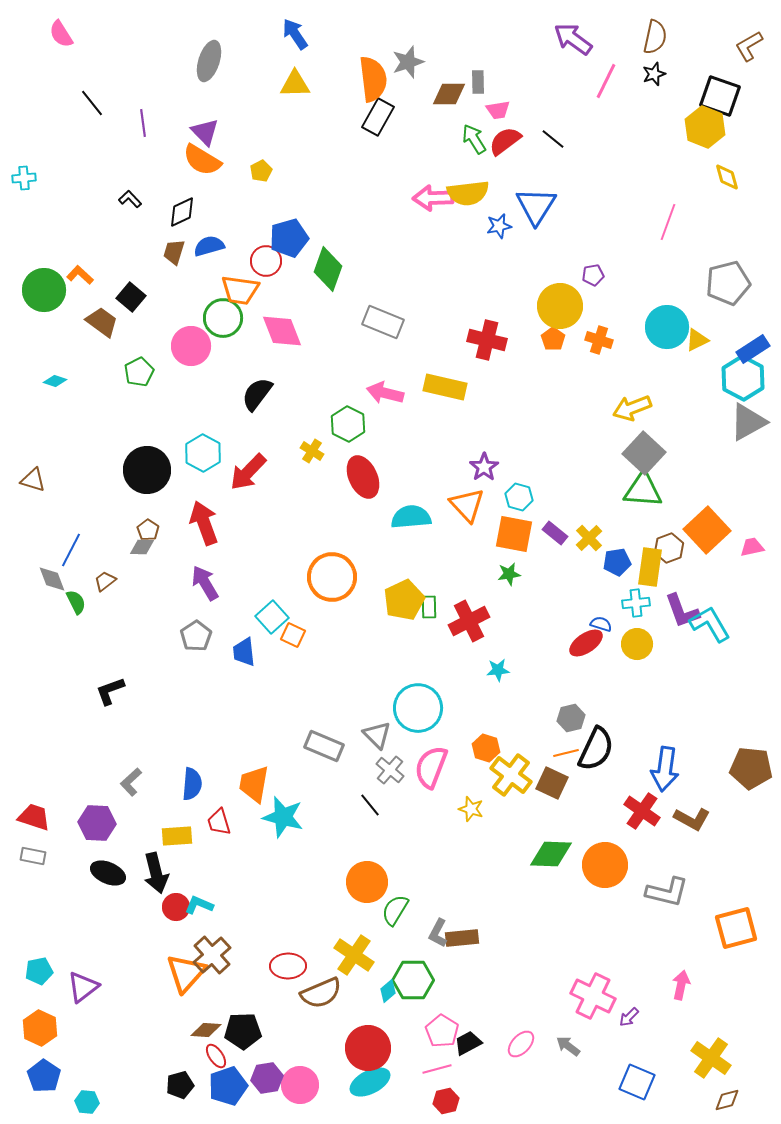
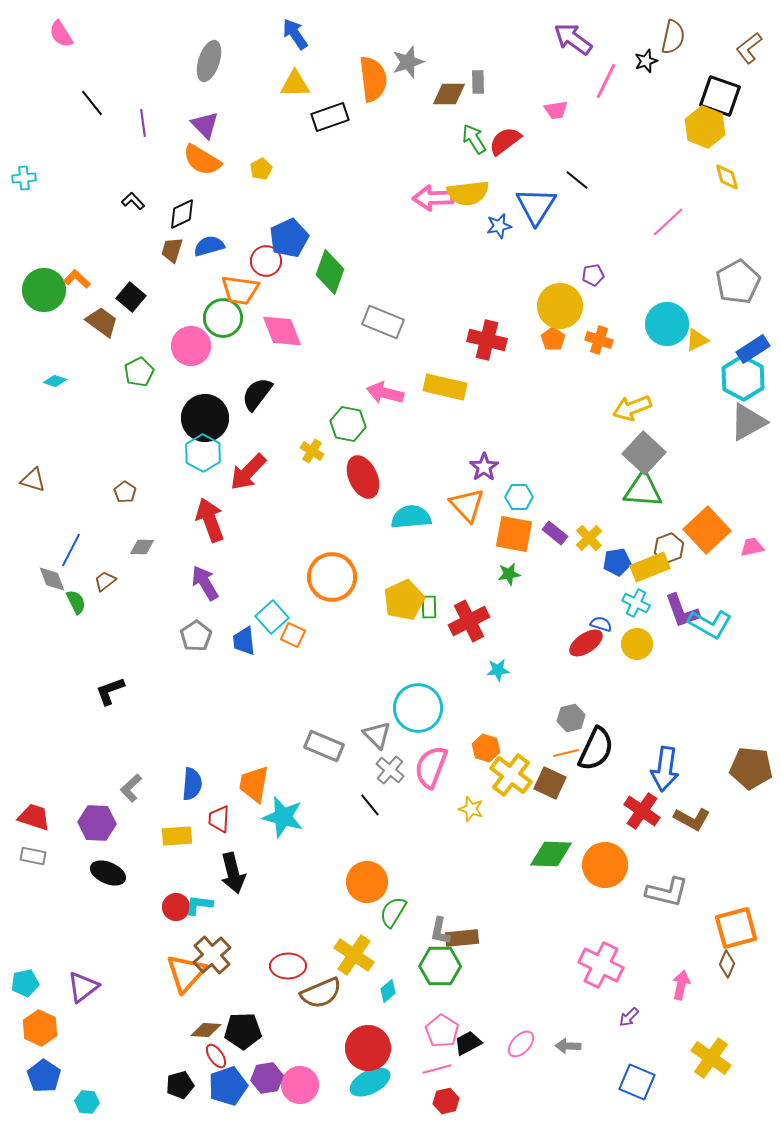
brown semicircle at (655, 37): moved 18 px right
brown L-shape at (749, 46): moved 2 px down; rotated 8 degrees counterclockwise
black star at (654, 74): moved 8 px left, 13 px up
pink trapezoid at (498, 110): moved 58 px right
black rectangle at (378, 117): moved 48 px left; rotated 42 degrees clockwise
purple triangle at (205, 132): moved 7 px up
black line at (553, 139): moved 24 px right, 41 px down
yellow pentagon at (261, 171): moved 2 px up
black L-shape at (130, 199): moved 3 px right, 2 px down
black diamond at (182, 212): moved 2 px down
pink line at (668, 222): rotated 27 degrees clockwise
blue pentagon at (289, 238): rotated 9 degrees counterclockwise
brown trapezoid at (174, 252): moved 2 px left, 2 px up
green diamond at (328, 269): moved 2 px right, 3 px down
orange L-shape at (80, 275): moved 3 px left, 4 px down
gray pentagon at (728, 283): moved 10 px right, 1 px up; rotated 15 degrees counterclockwise
cyan circle at (667, 327): moved 3 px up
green hexagon at (348, 424): rotated 16 degrees counterclockwise
black circle at (147, 470): moved 58 px right, 52 px up
cyan hexagon at (519, 497): rotated 16 degrees counterclockwise
red arrow at (204, 523): moved 6 px right, 3 px up
brown pentagon at (148, 530): moved 23 px left, 38 px up
yellow rectangle at (650, 567): rotated 60 degrees clockwise
cyan cross at (636, 603): rotated 32 degrees clockwise
cyan L-shape at (710, 624): rotated 150 degrees clockwise
blue trapezoid at (244, 652): moved 11 px up
gray L-shape at (131, 782): moved 6 px down
brown square at (552, 783): moved 2 px left
red trapezoid at (219, 822): moved 3 px up; rotated 20 degrees clockwise
black arrow at (156, 873): moved 77 px right
cyan L-shape at (199, 905): rotated 16 degrees counterclockwise
green semicircle at (395, 910): moved 2 px left, 2 px down
gray L-shape at (438, 933): moved 2 px right, 2 px up; rotated 16 degrees counterclockwise
cyan pentagon at (39, 971): moved 14 px left, 12 px down
green hexagon at (413, 980): moved 27 px right, 14 px up
pink cross at (593, 996): moved 8 px right, 31 px up
gray arrow at (568, 1046): rotated 35 degrees counterclockwise
brown diamond at (727, 1100): moved 136 px up; rotated 52 degrees counterclockwise
